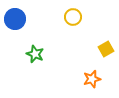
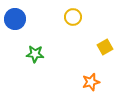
yellow square: moved 1 px left, 2 px up
green star: rotated 18 degrees counterclockwise
orange star: moved 1 px left, 3 px down
